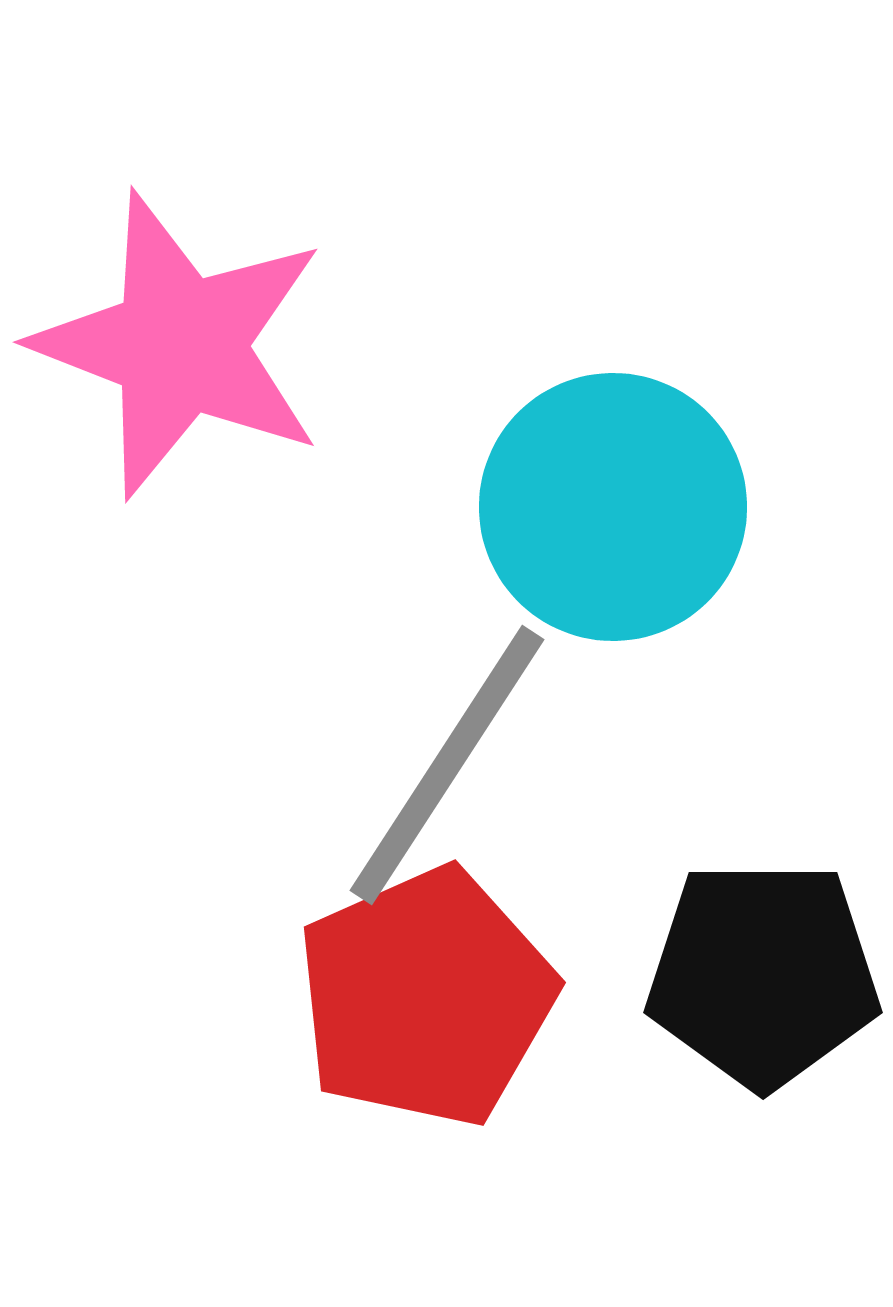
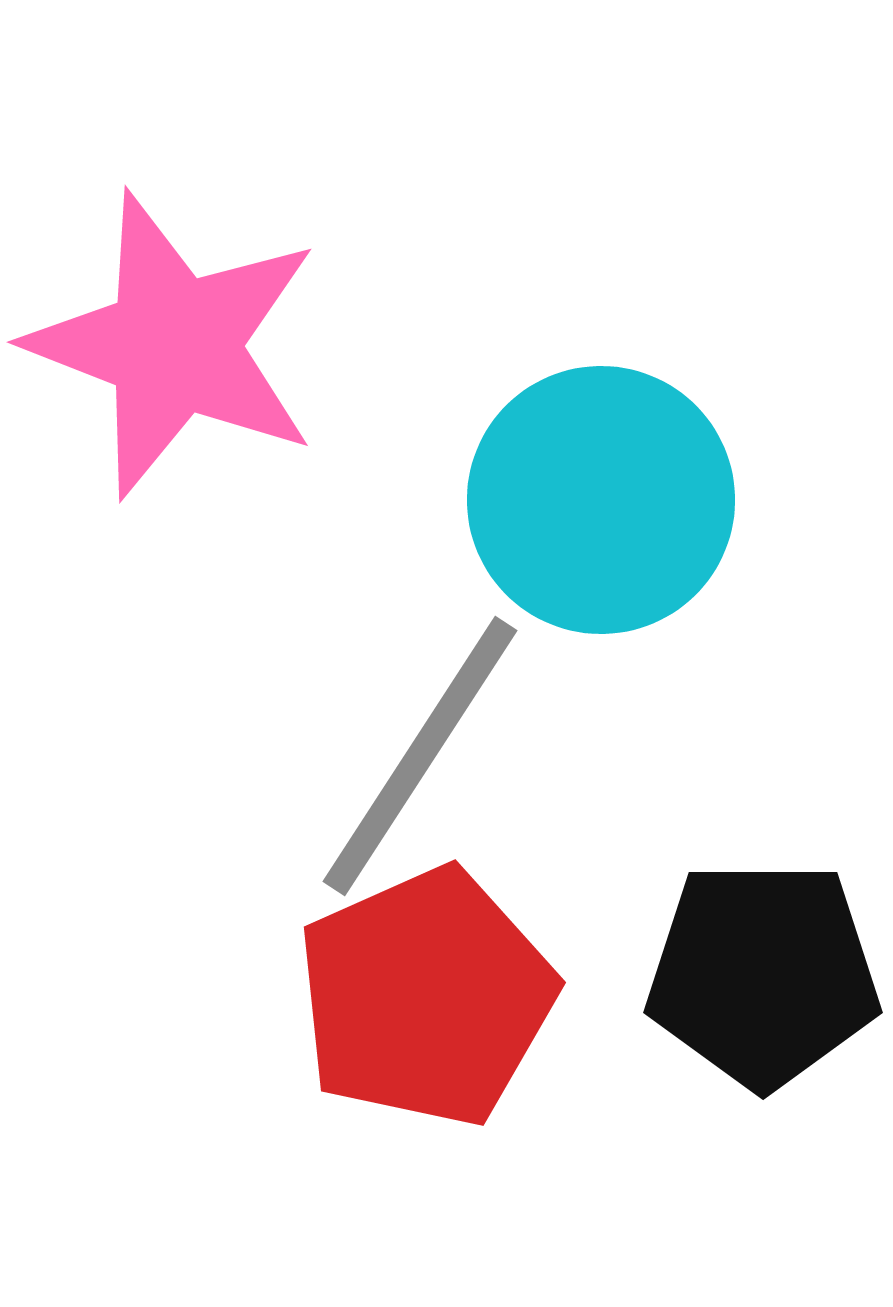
pink star: moved 6 px left
cyan circle: moved 12 px left, 7 px up
gray line: moved 27 px left, 9 px up
